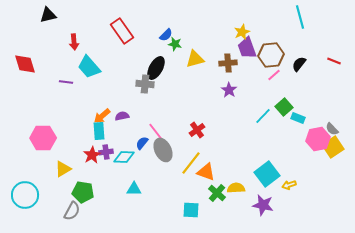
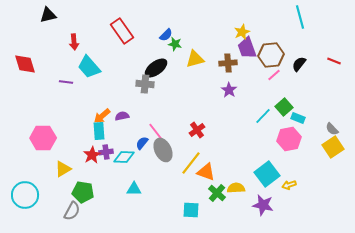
black ellipse at (156, 68): rotated 25 degrees clockwise
pink hexagon at (318, 139): moved 29 px left
